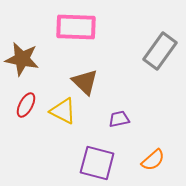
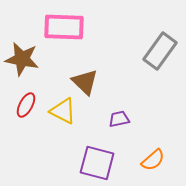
pink rectangle: moved 12 px left
